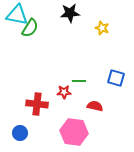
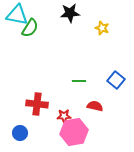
blue square: moved 2 px down; rotated 24 degrees clockwise
red star: moved 24 px down
pink hexagon: rotated 16 degrees counterclockwise
